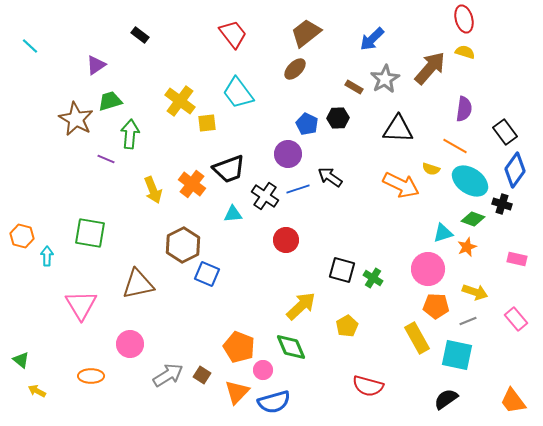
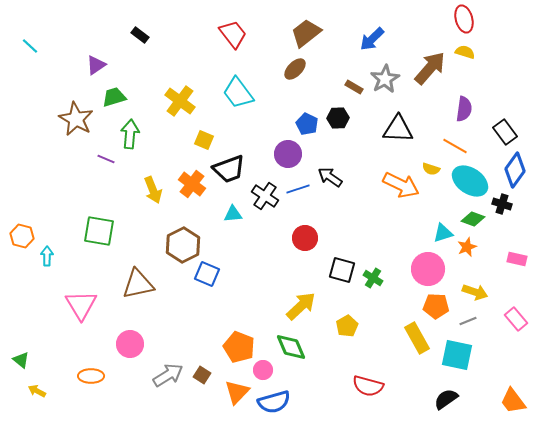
green trapezoid at (110, 101): moved 4 px right, 4 px up
yellow square at (207, 123): moved 3 px left, 17 px down; rotated 30 degrees clockwise
green square at (90, 233): moved 9 px right, 2 px up
red circle at (286, 240): moved 19 px right, 2 px up
